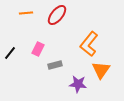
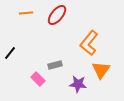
orange L-shape: moved 1 px up
pink rectangle: moved 30 px down; rotated 72 degrees counterclockwise
